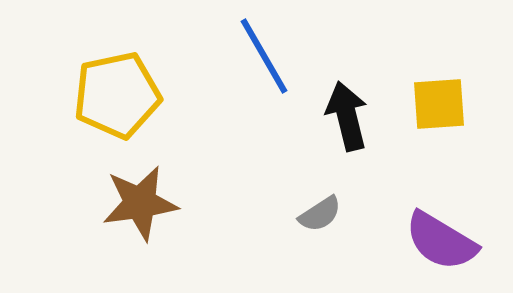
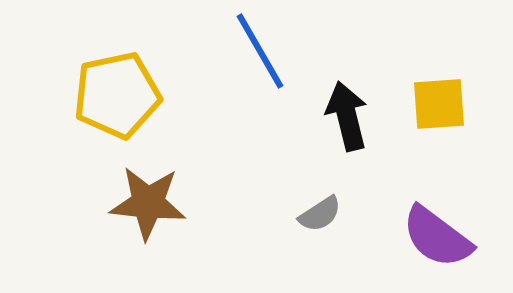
blue line: moved 4 px left, 5 px up
brown star: moved 8 px right; rotated 14 degrees clockwise
purple semicircle: moved 4 px left, 4 px up; rotated 6 degrees clockwise
